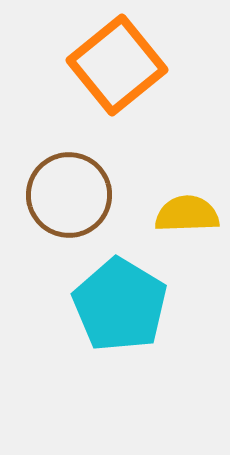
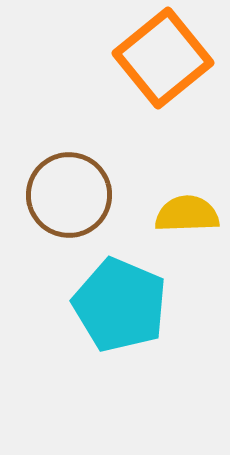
orange square: moved 46 px right, 7 px up
cyan pentagon: rotated 8 degrees counterclockwise
